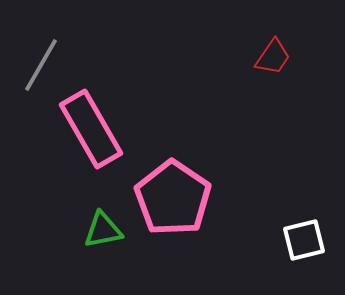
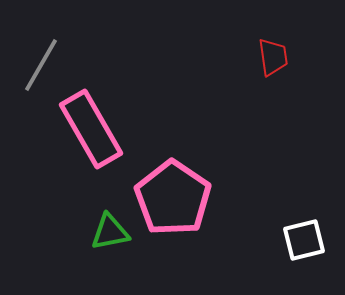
red trapezoid: rotated 42 degrees counterclockwise
green triangle: moved 7 px right, 2 px down
